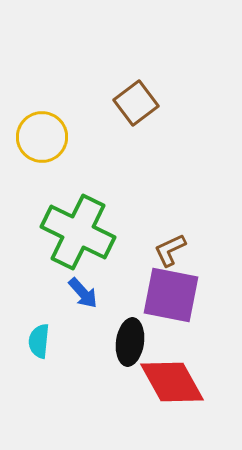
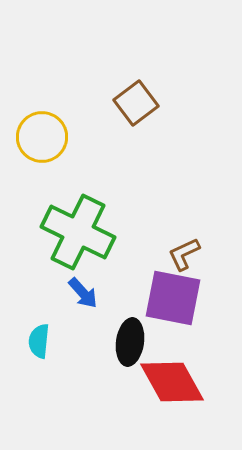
brown L-shape: moved 14 px right, 4 px down
purple square: moved 2 px right, 3 px down
